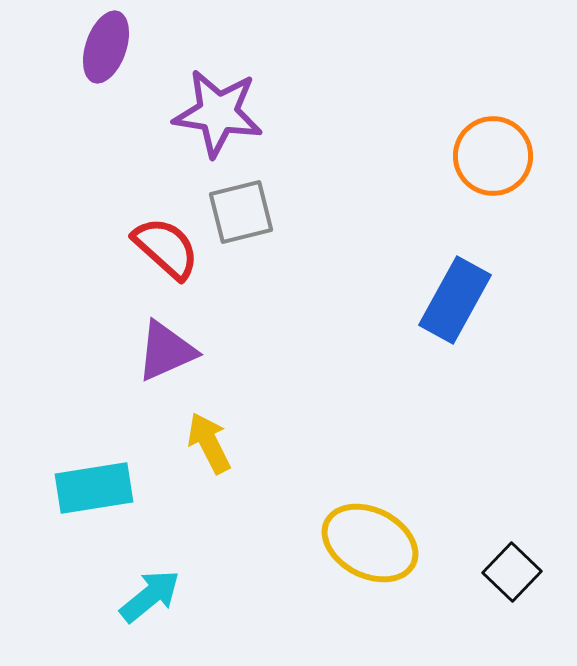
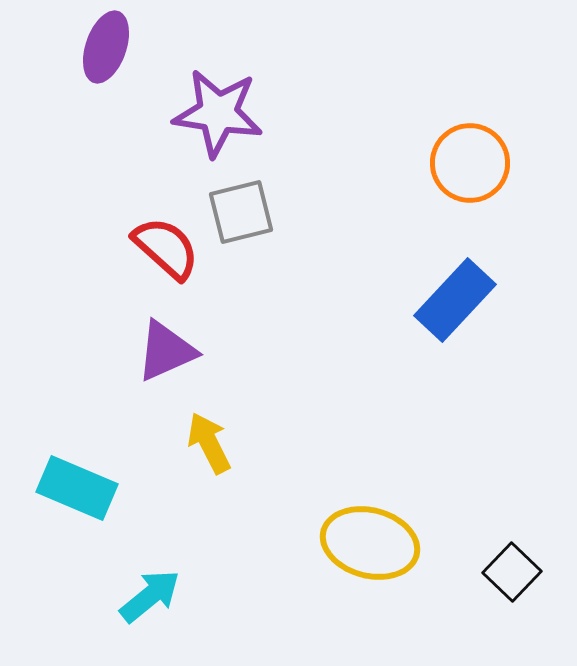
orange circle: moved 23 px left, 7 px down
blue rectangle: rotated 14 degrees clockwise
cyan rectangle: moved 17 px left; rotated 32 degrees clockwise
yellow ellipse: rotated 12 degrees counterclockwise
